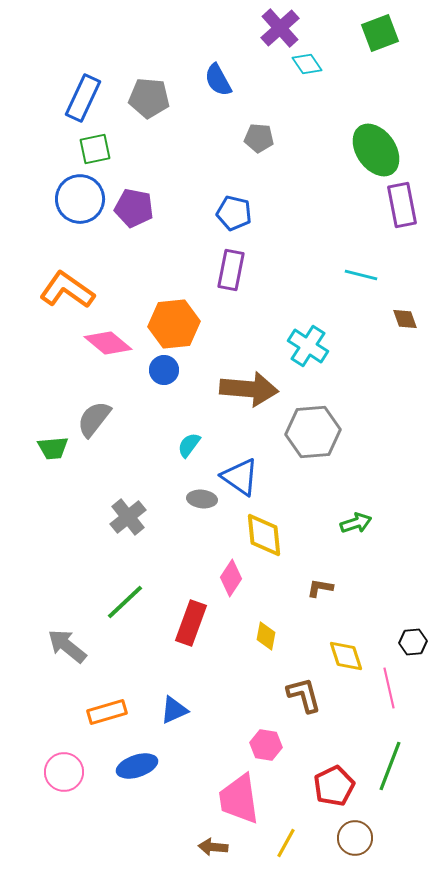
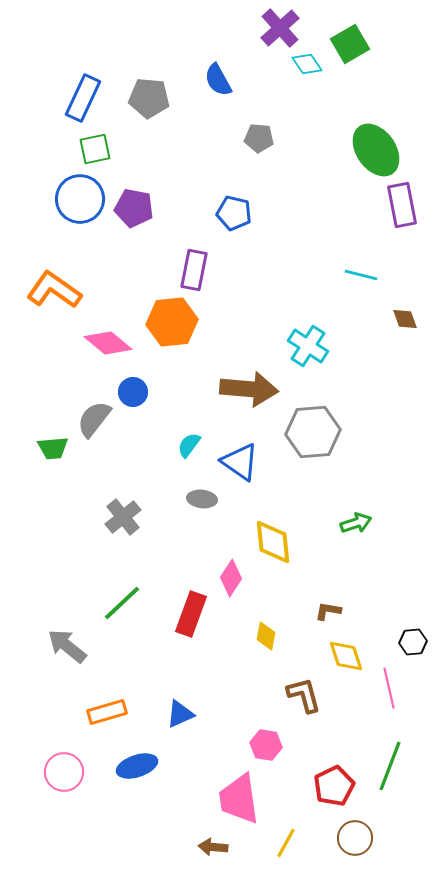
green square at (380, 33): moved 30 px left, 11 px down; rotated 9 degrees counterclockwise
purple rectangle at (231, 270): moved 37 px left
orange L-shape at (67, 290): moved 13 px left
orange hexagon at (174, 324): moved 2 px left, 2 px up
blue circle at (164, 370): moved 31 px left, 22 px down
blue triangle at (240, 477): moved 15 px up
gray cross at (128, 517): moved 5 px left
yellow diamond at (264, 535): moved 9 px right, 7 px down
brown L-shape at (320, 588): moved 8 px right, 23 px down
green line at (125, 602): moved 3 px left, 1 px down
red rectangle at (191, 623): moved 9 px up
blue triangle at (174, 710): moved 6 px right, 4 px down
